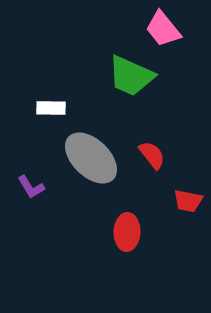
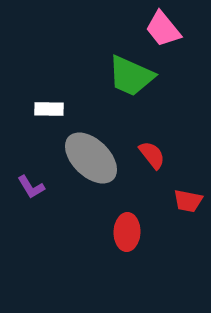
white rectangle: moved 2 px left, 1 px down
